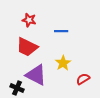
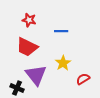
purple triangle: rotated 25 degrees clockwise
